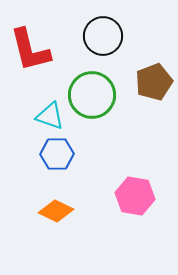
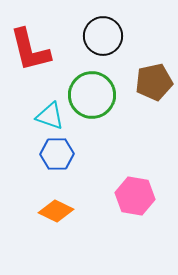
brown pentagon: rotated 9 degrees clockwise
